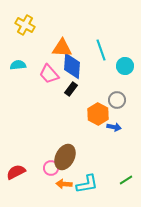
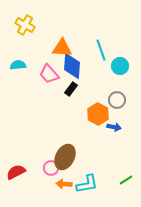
cyan circle: moved 5 px left
